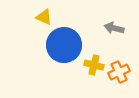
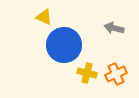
yellow cross: moved 7 px left, 8 px down
orange cross: moved 3 px left, 2 px down
